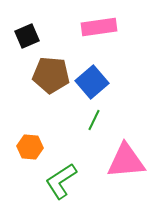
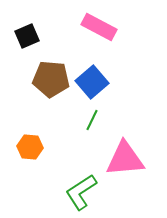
pink rectangle: rotated 36 degrees clockwise
brown pentagon: moved 4 px down
green line: moved 2 px left
pink triangle: moved 1 px left, 2 px up
green L-shape: moved 20 px right, 11 px down
